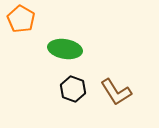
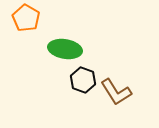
orange pentagon: moved 5 px right, 1 px up
black hexagon: moved 10 px right, 9 px up
